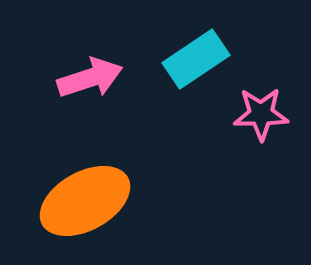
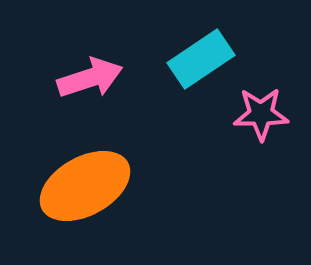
cyan rectangle: moved 5 px right
orange ellipse: moved 15 px up
